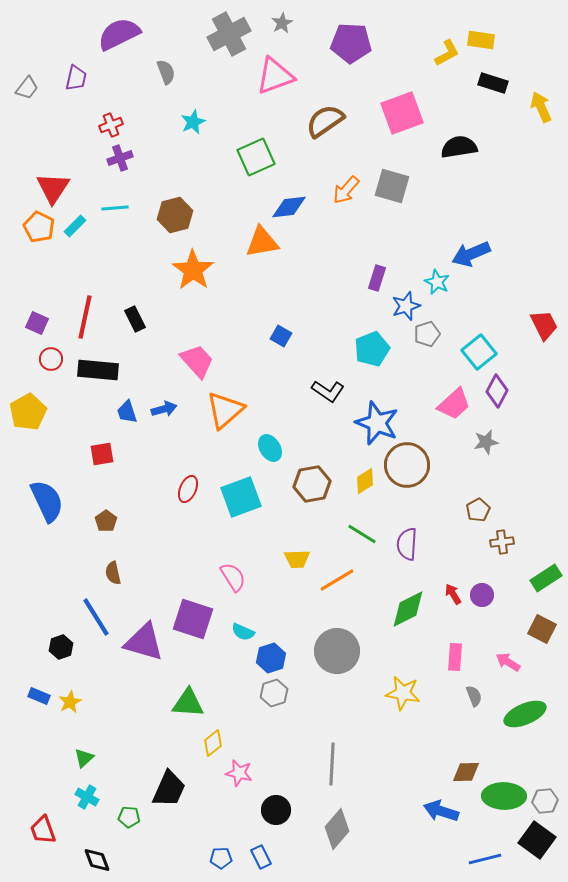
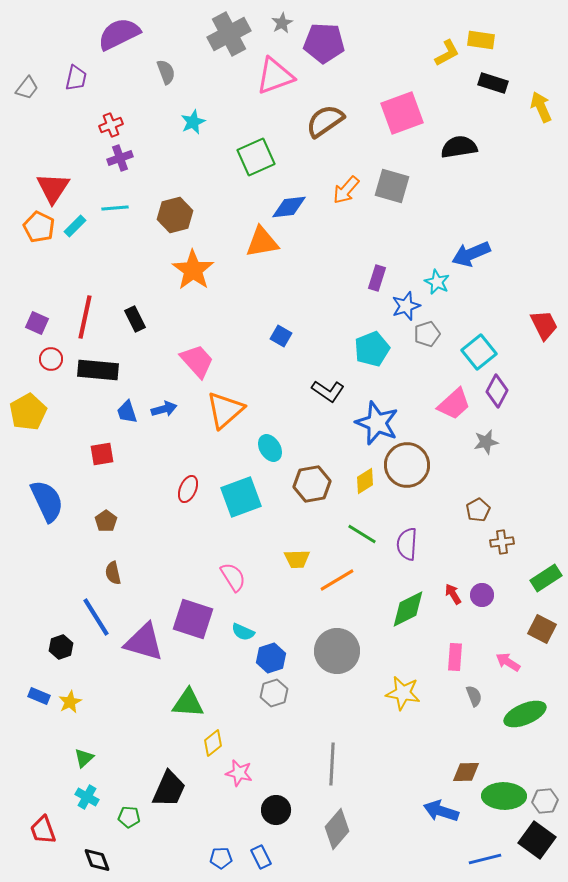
purple pentagon at (351, 43): moved 27 px left
